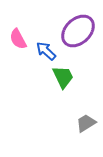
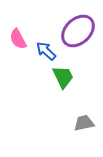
gray trapezoid: moved 2 px left; rotated 20 degrees clockwise
